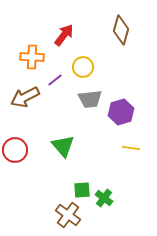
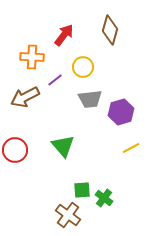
brown diamond: moved 11 px left
yellow line: rotated 36 degrees counterclockwise
